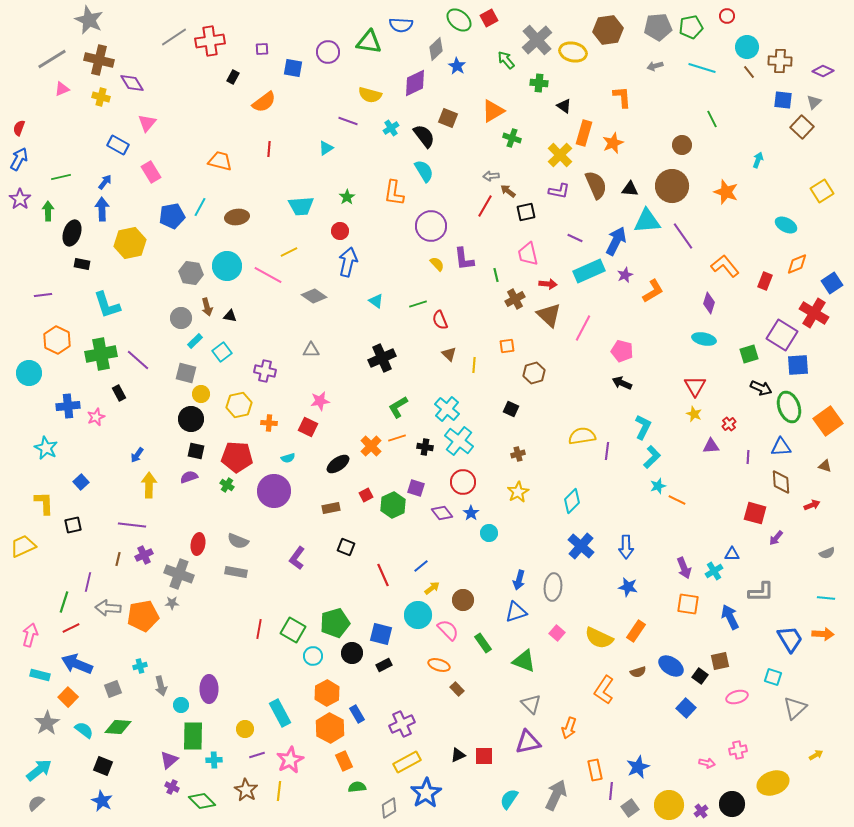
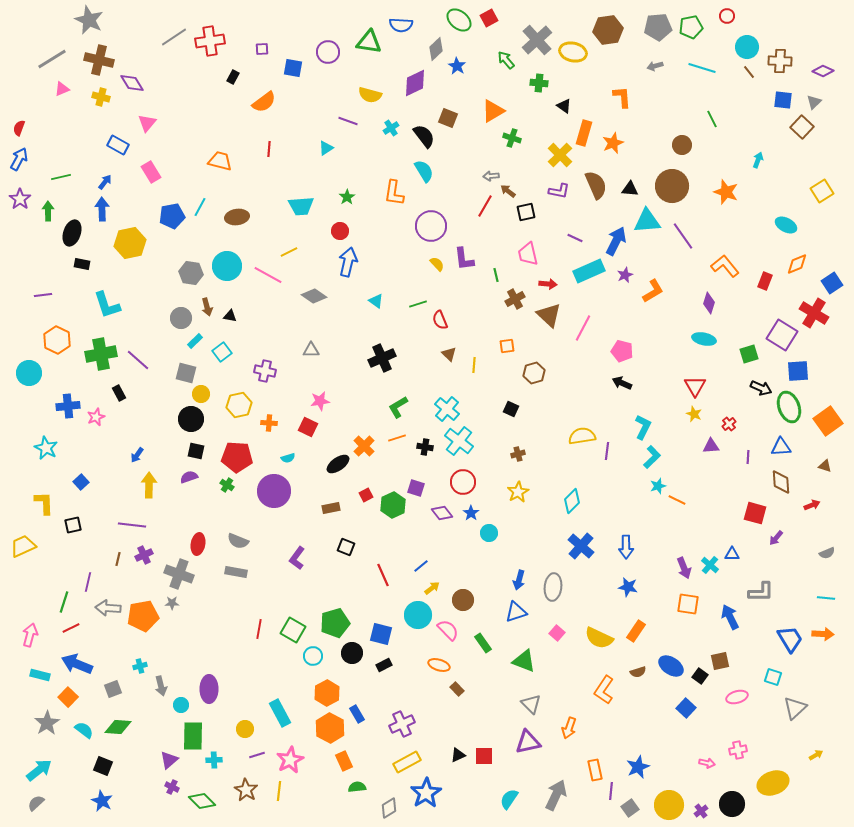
blue square at (798, 365): moved 6 px down
orange cross at (371, 446): moved 7 px left
cyan cross at (714, 571): moved 4 px left, 6 px up; rotated 18 degrees counterclockwise
